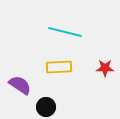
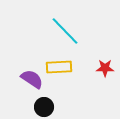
cyan line: moved 1 px up; rotated 32 degrees clockwise
purple semicircle: moved 12 px right, 6 px up
black circle: moved 2 px left
